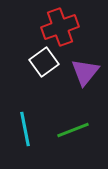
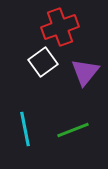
white square: moved 1 px left
